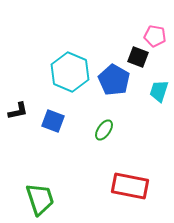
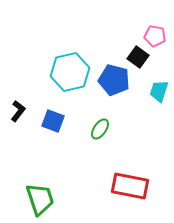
black square: rotated 15 degrees clockwise
cyan hexagon: rotated 24 degrees clockwise
blue pentagon: rotated 16 degrees counterclockwise
black L-shape: rotated 40 degrees counterclockwise
green ellipse: moved 4 px left, 1 px up
